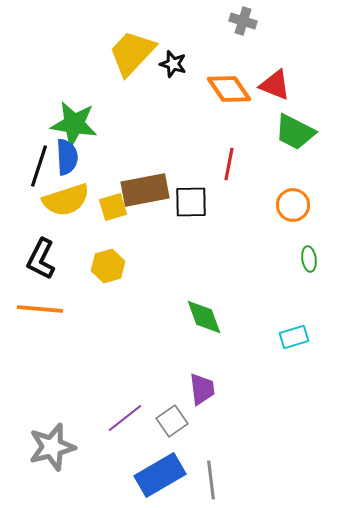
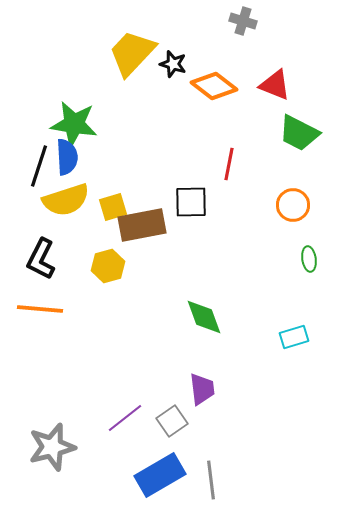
orange diamond: moved 15 px left, 3 px up; rotated 18 degrees counterclockwise
green trapezoid: moved 4 px right, 1 px down
brown rectangle: moved 3 px left, 35 px down
